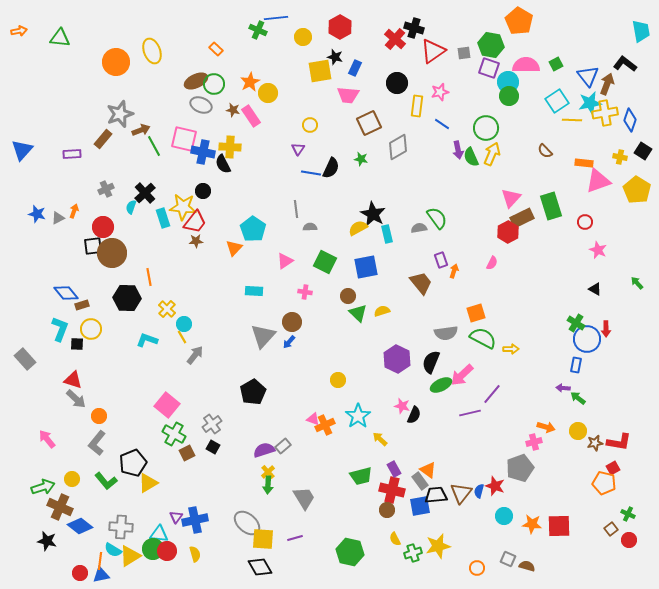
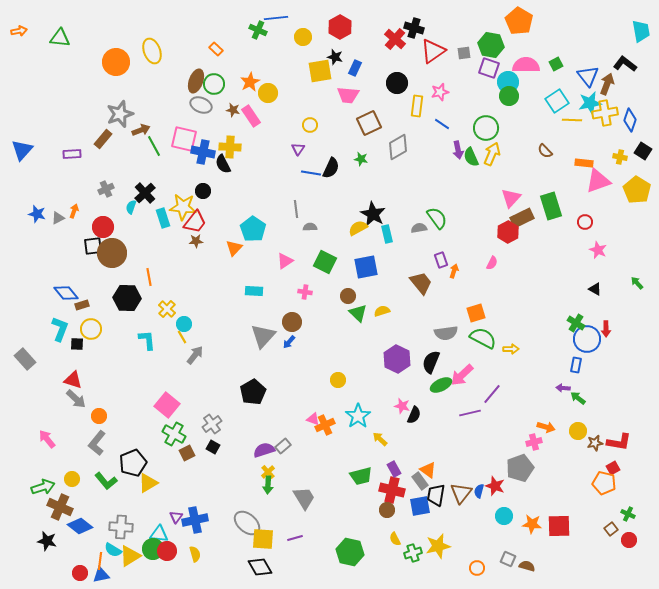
brown ellipse at (196, 81): rotated 45 degrees counterclockwise
cyan L-shape at (147, 340): rotated 65 degrees clockwise
black trapezoid at (436, 495): rotated 75 degrees counterclockwise
